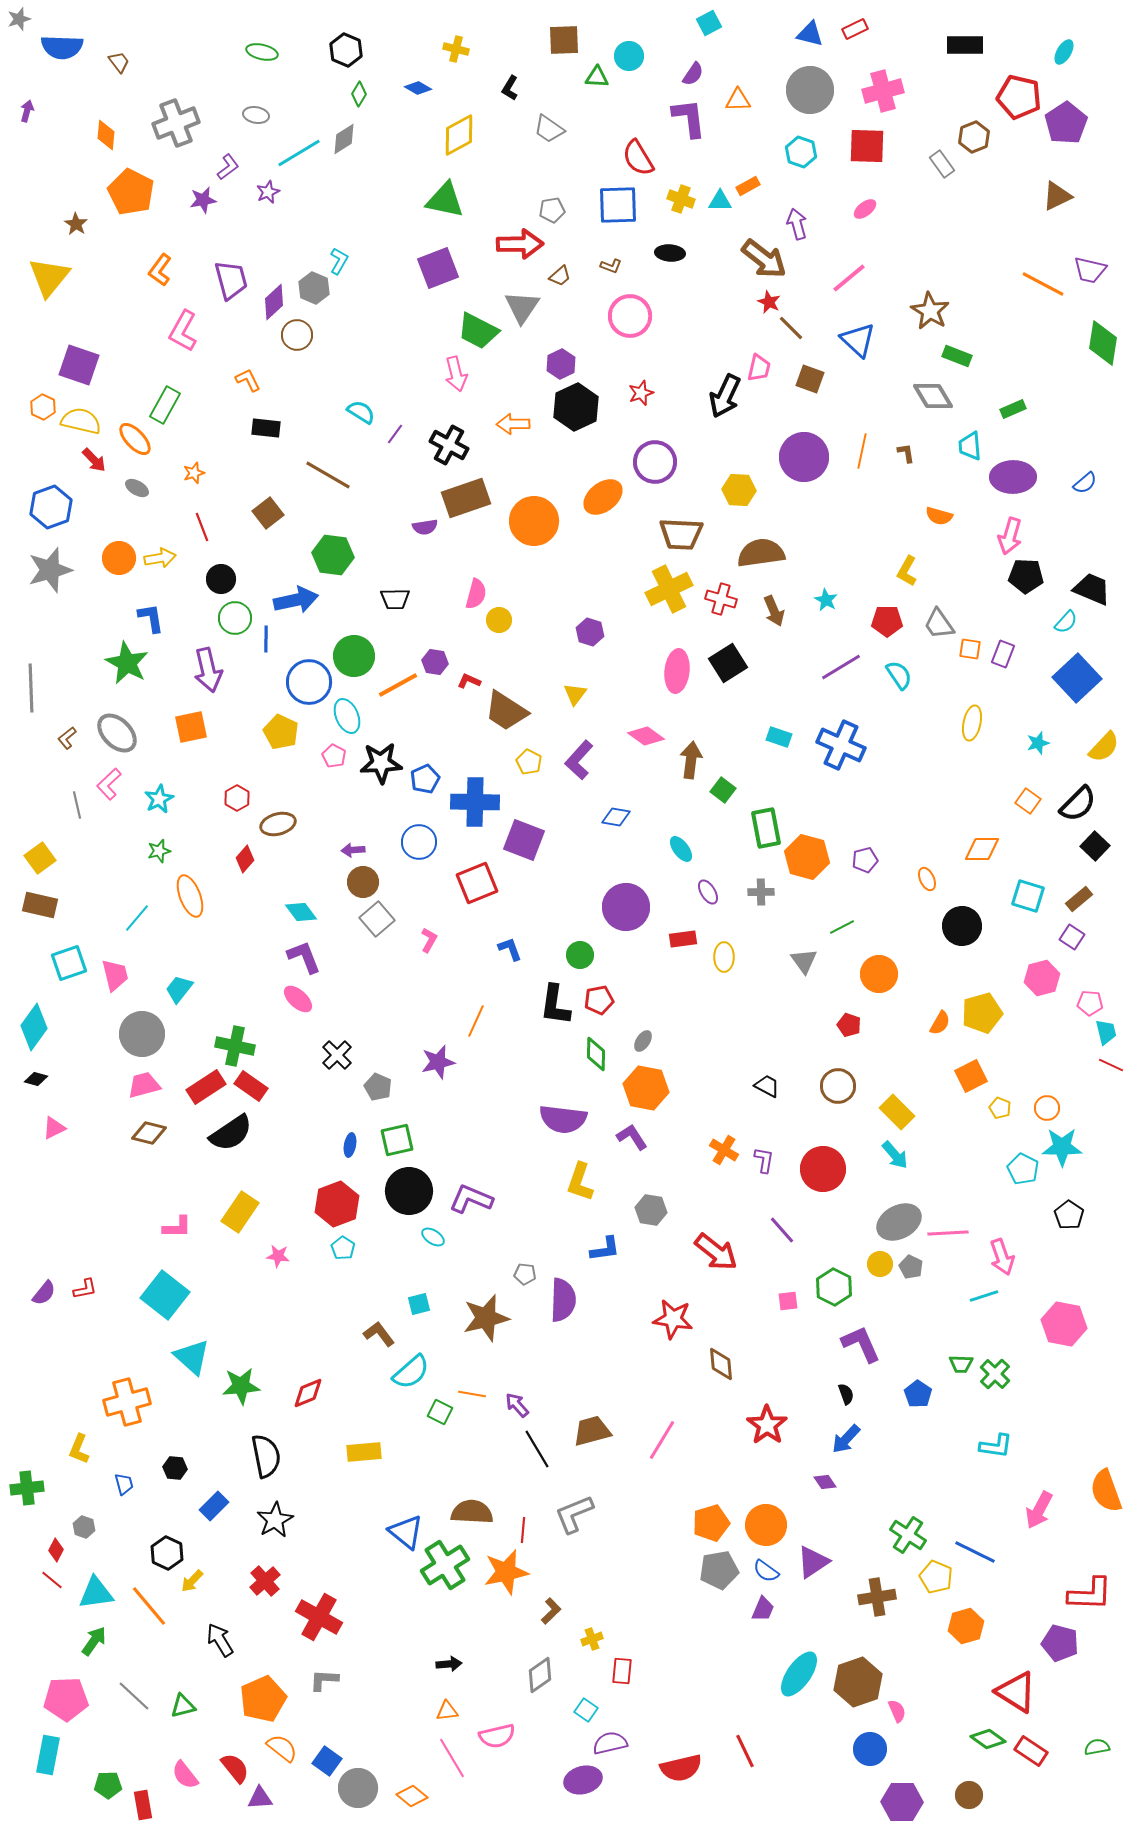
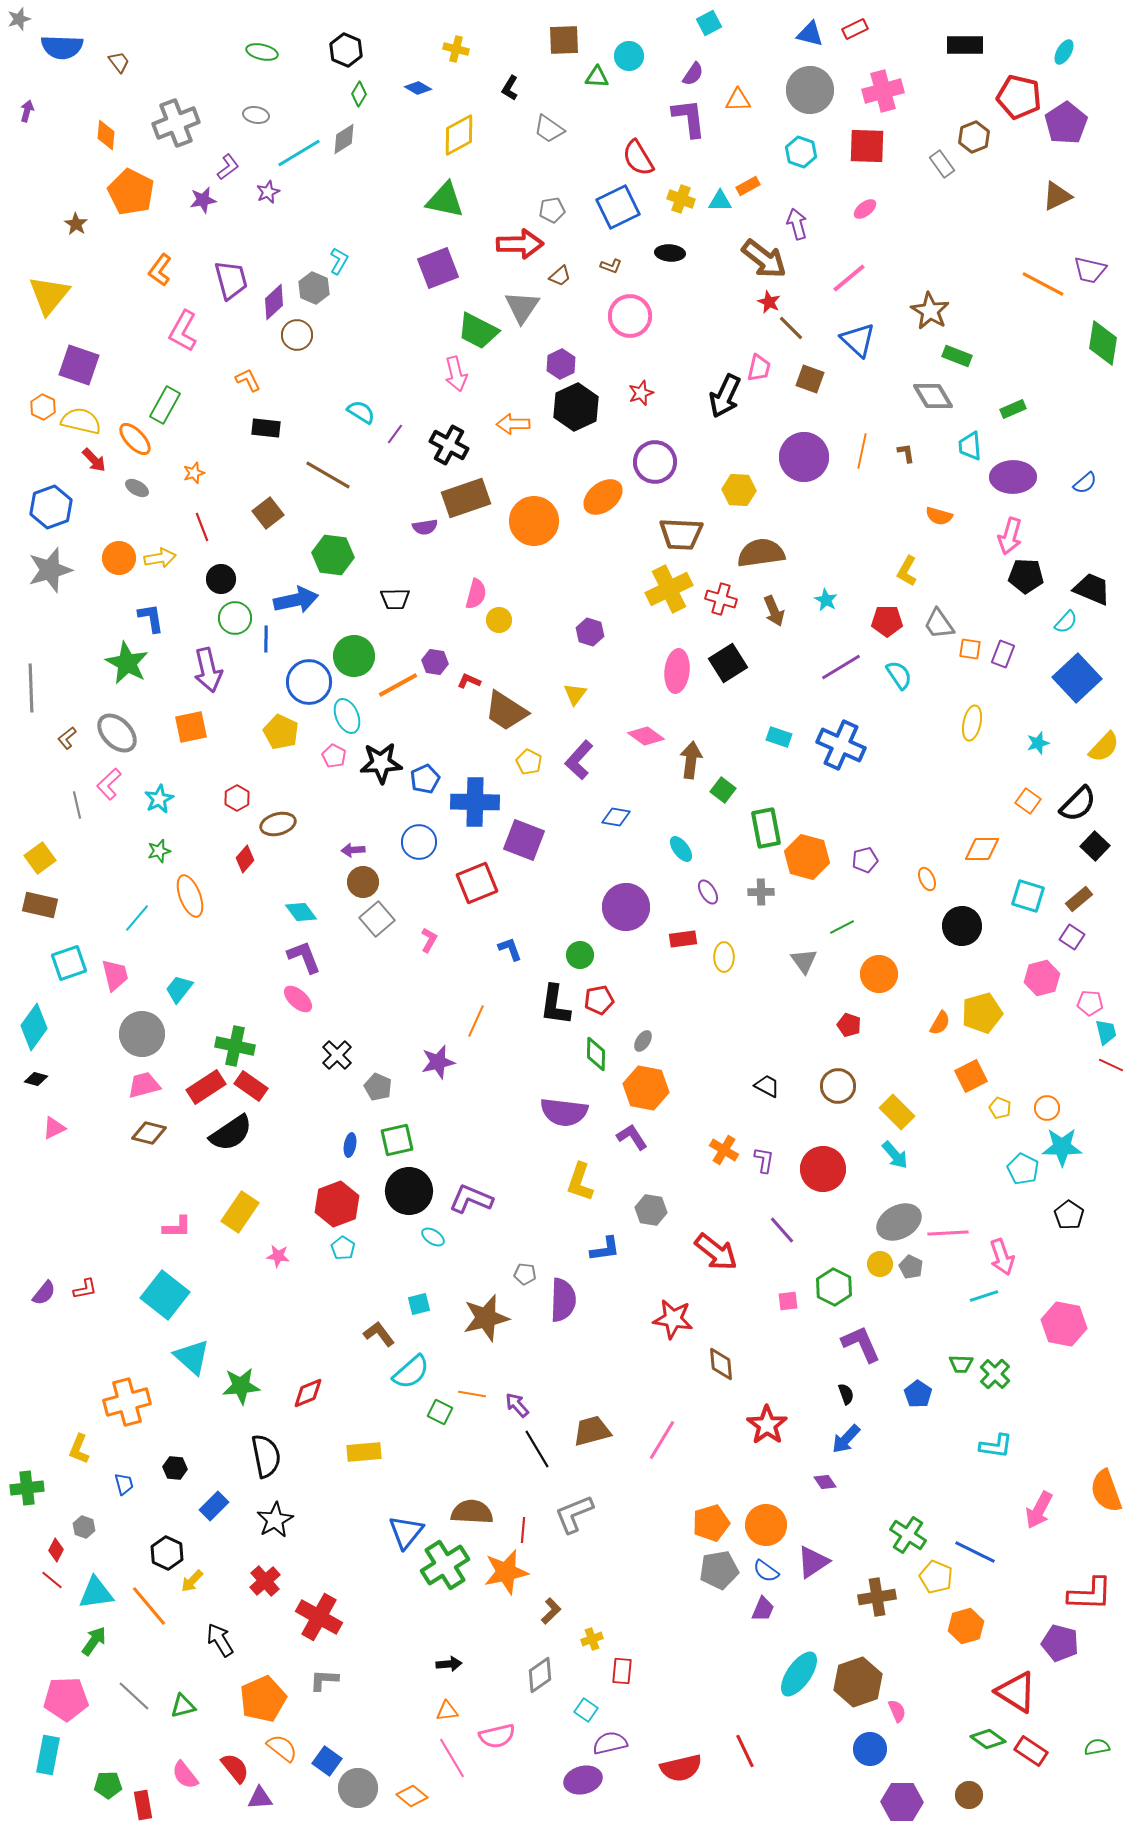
blue square at (618, 205): moved 2 px down; rotated 24 degrees counterclockwise
yellow triangle at (49, 277): moved 18 px down
purple semicircle at (563, 1119): moved 1 px right, 7 px up
blue triangle at (406, 1532): rotated 30 degrees clockwise
